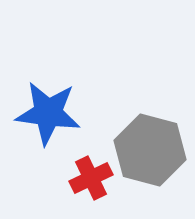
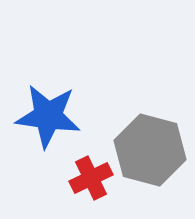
blue star: moved 3 px down
